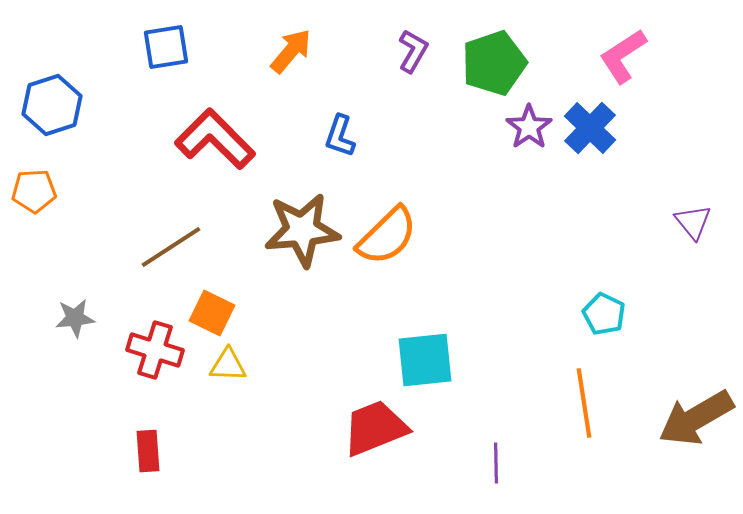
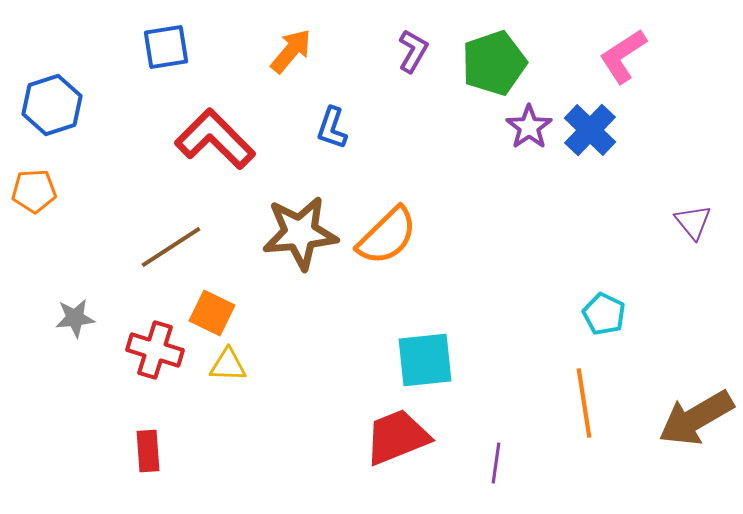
blue cross: moved 2 px down
blue L-shape: moved 8 px left, 8 px up
brown star: moved 2 px left, 3 px down
red trapezoid: moved 22 px right, 9 px down
purple line: rotated 9 degrees clockwise
